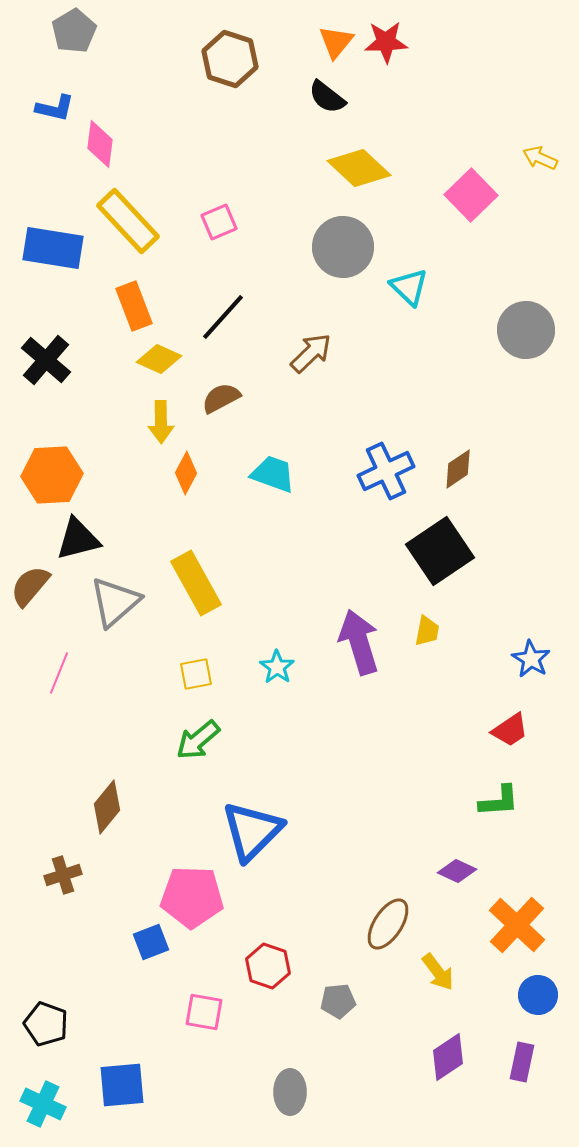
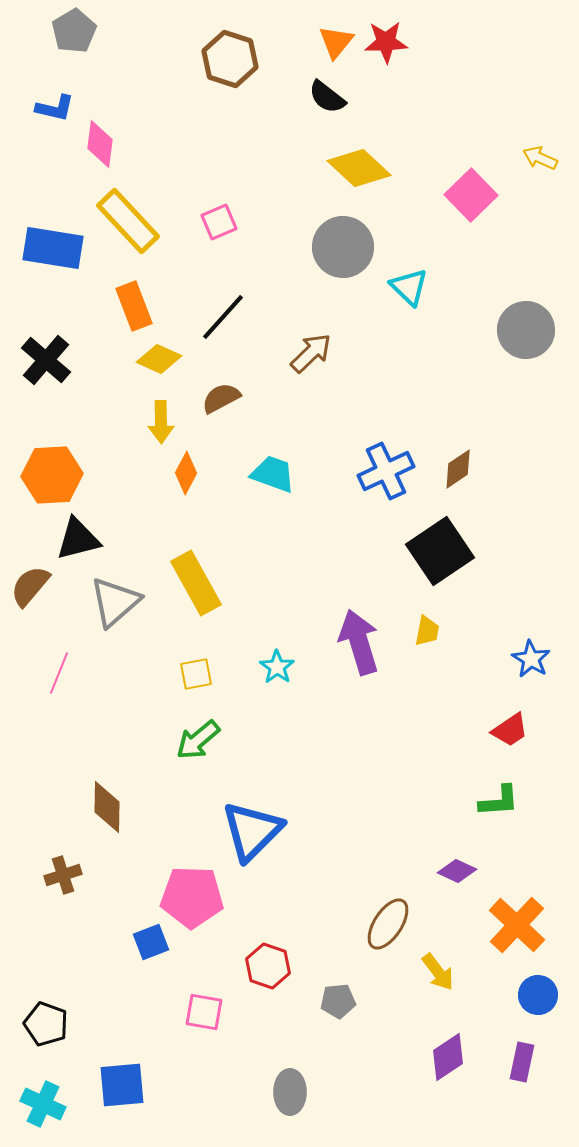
brown diamond at (107, 807): rotated 38 degrees counterclockwise
